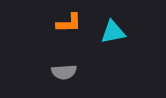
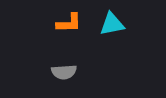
cyan triangle: moved 1 px left, 8 px up
